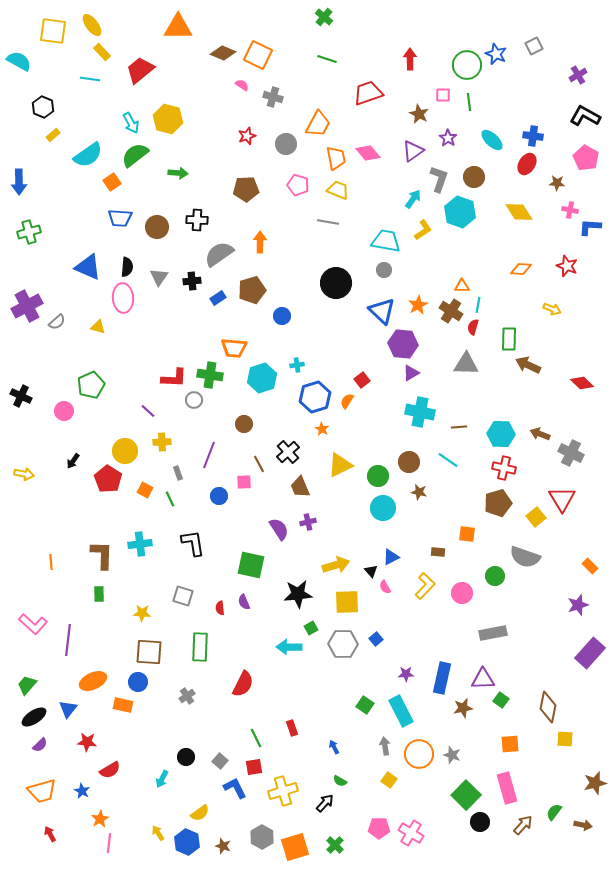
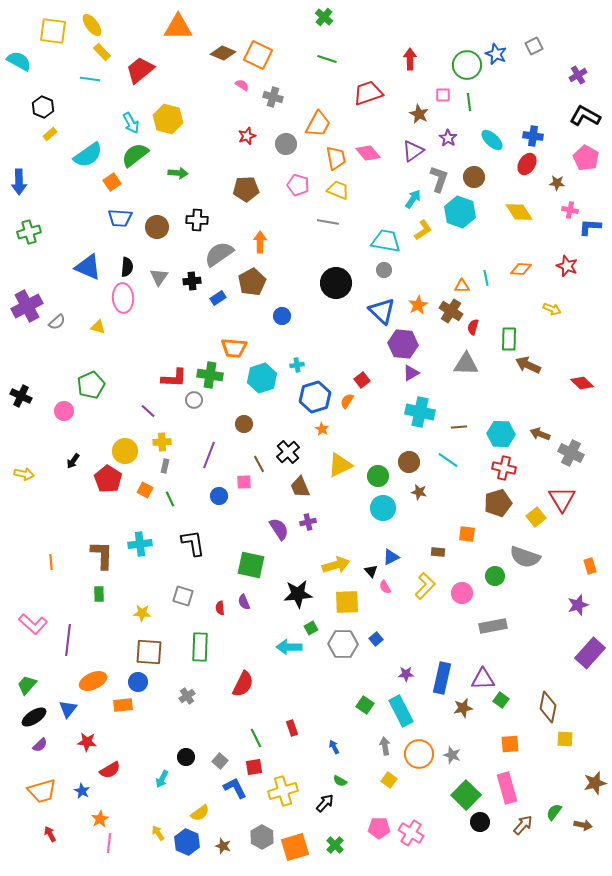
yellow rectangle at (53, 135): moved 3 px left, 1 px up
brown pentagon at (252, 290): moved 8 px up; rotated 12 degrees counterclockwise
cyan line at (478, 305): moved 8 px right, 27 px up; rotated 21 degrees counterclockwise
gray rectangle at (178, 473): moved 13 px left, 7 px up; rotated 32 degrees clockwise
orange rectangle at (590, 566): rotated 28 degrees clockwise
gray rectangle at (493, 633): moved 7 px up
orange rectangle at (123, 705): rotated 18 degrees counterclockwise
